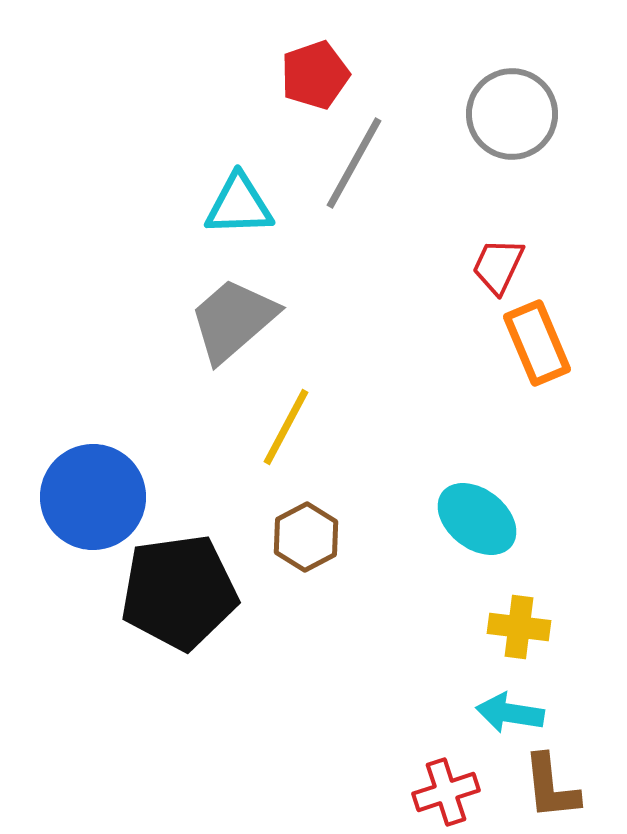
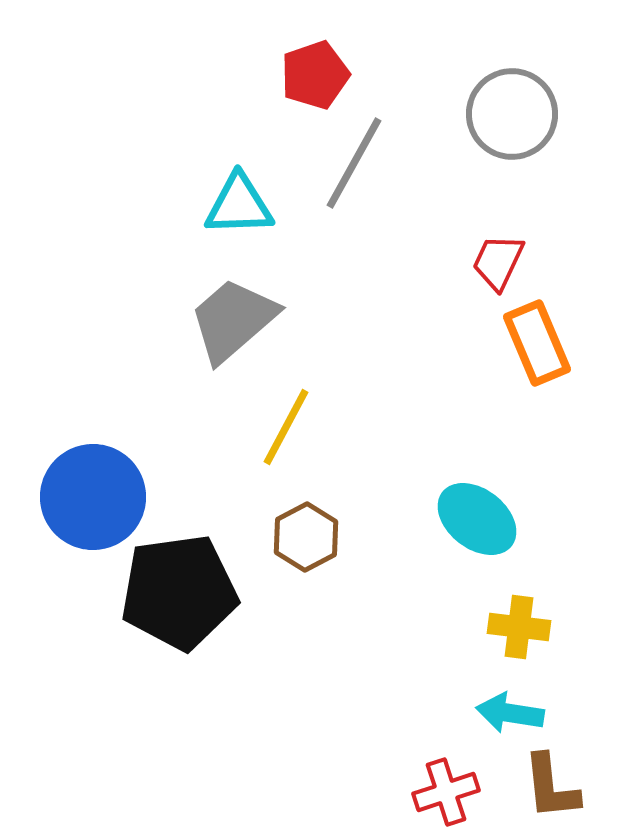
red trapezoid: moved 4 px up
